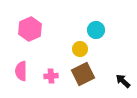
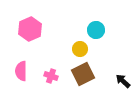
pink cross: rotated 24 degrees clockwise
